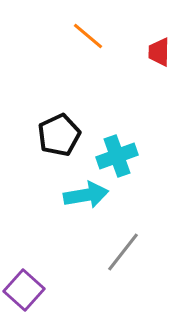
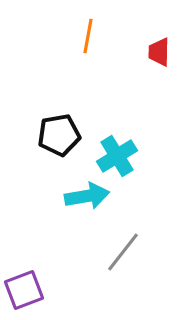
orange line: rotated 60 degrees clockwise
black pentagon: rotated 15 degrees clockwise
cyan cross: rotated 12 degrees counterclockwise
cyan arrow: moved 1 px right, 1 px down
purple square: rotated 27 degrees clockwise
